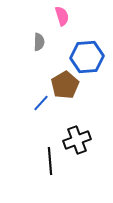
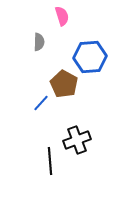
blue hexagon: moved 3 px right
brown pentagon: moved 1 px left, 1 px up; rotated 12 degrees counterclockwise
